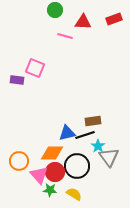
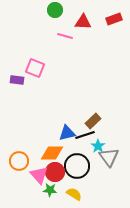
brown rectangle: rotated 35 degrees counterclockwise
